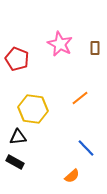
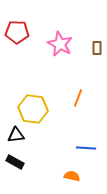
brown rectangle: moved 2 px right
red pentagon: moved 27 px up; rotated 20 degrees counterclockwise
orange line: moved 2 px left; rotated 30 degrees counterclockwise
black triangle: moved 2 px left, 2 px up
blue line: rotated 42 degrees counterclockwise
orange semicircle: rotated 126 degrees counterclockwise
